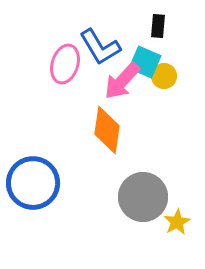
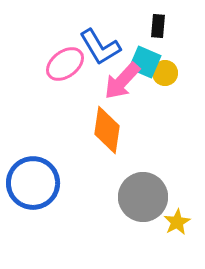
pink ellipse: rotated 36 degrees clockwise
yellow circle: moved 1 px right, 3 px up
